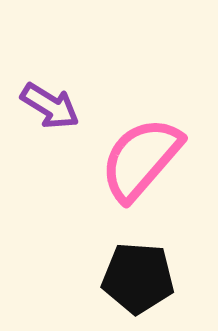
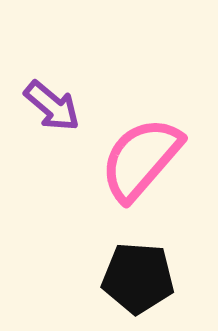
purple arrow: moved 2 px right; rotated 8 degrees clockwise
